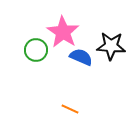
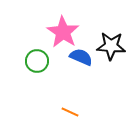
green circle: moved 1 px right, 11 px down
orange line: moved 3 px down
